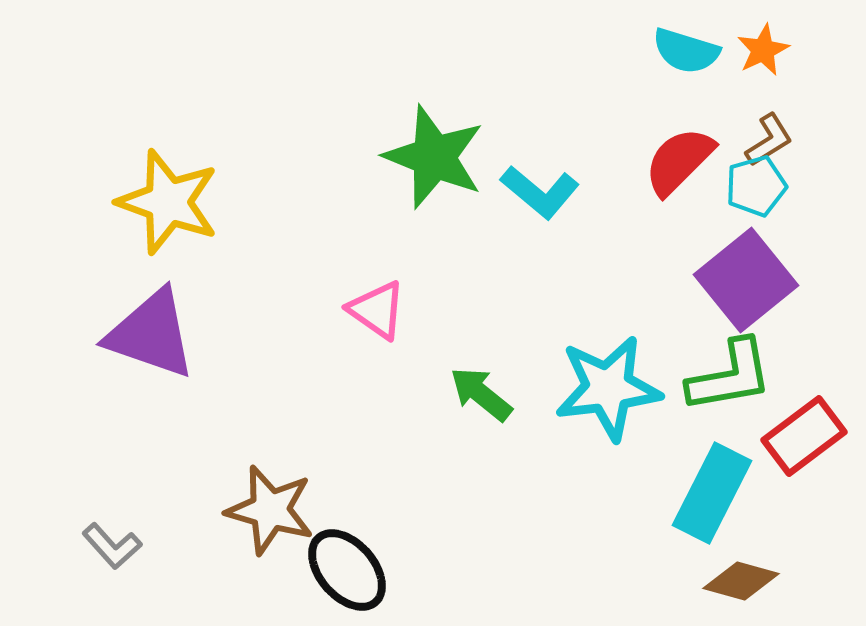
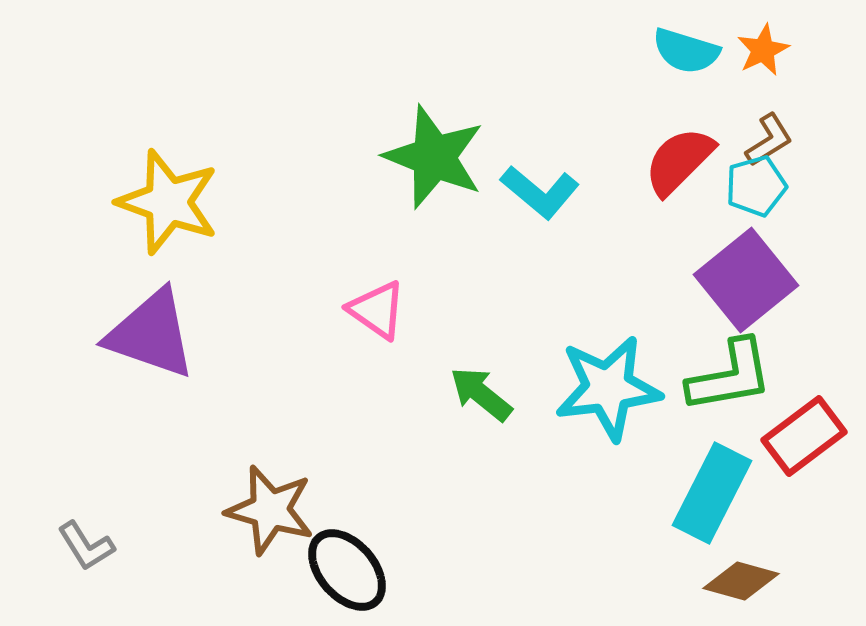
gray L-shape: moved 26 px left; rotated 10 degrees clockwise
